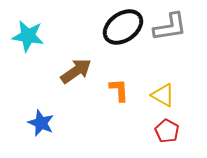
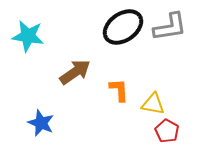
brown arrow: moved 1 px left, 1 px down
yellow triangle: moved 10 px left, 9 px down; rotated 20 degrees counterclockwise
